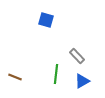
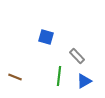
blue square: moved 17 px down
green line: moved 3 px right, 2 px down
blue triangle: moved 2 px right
